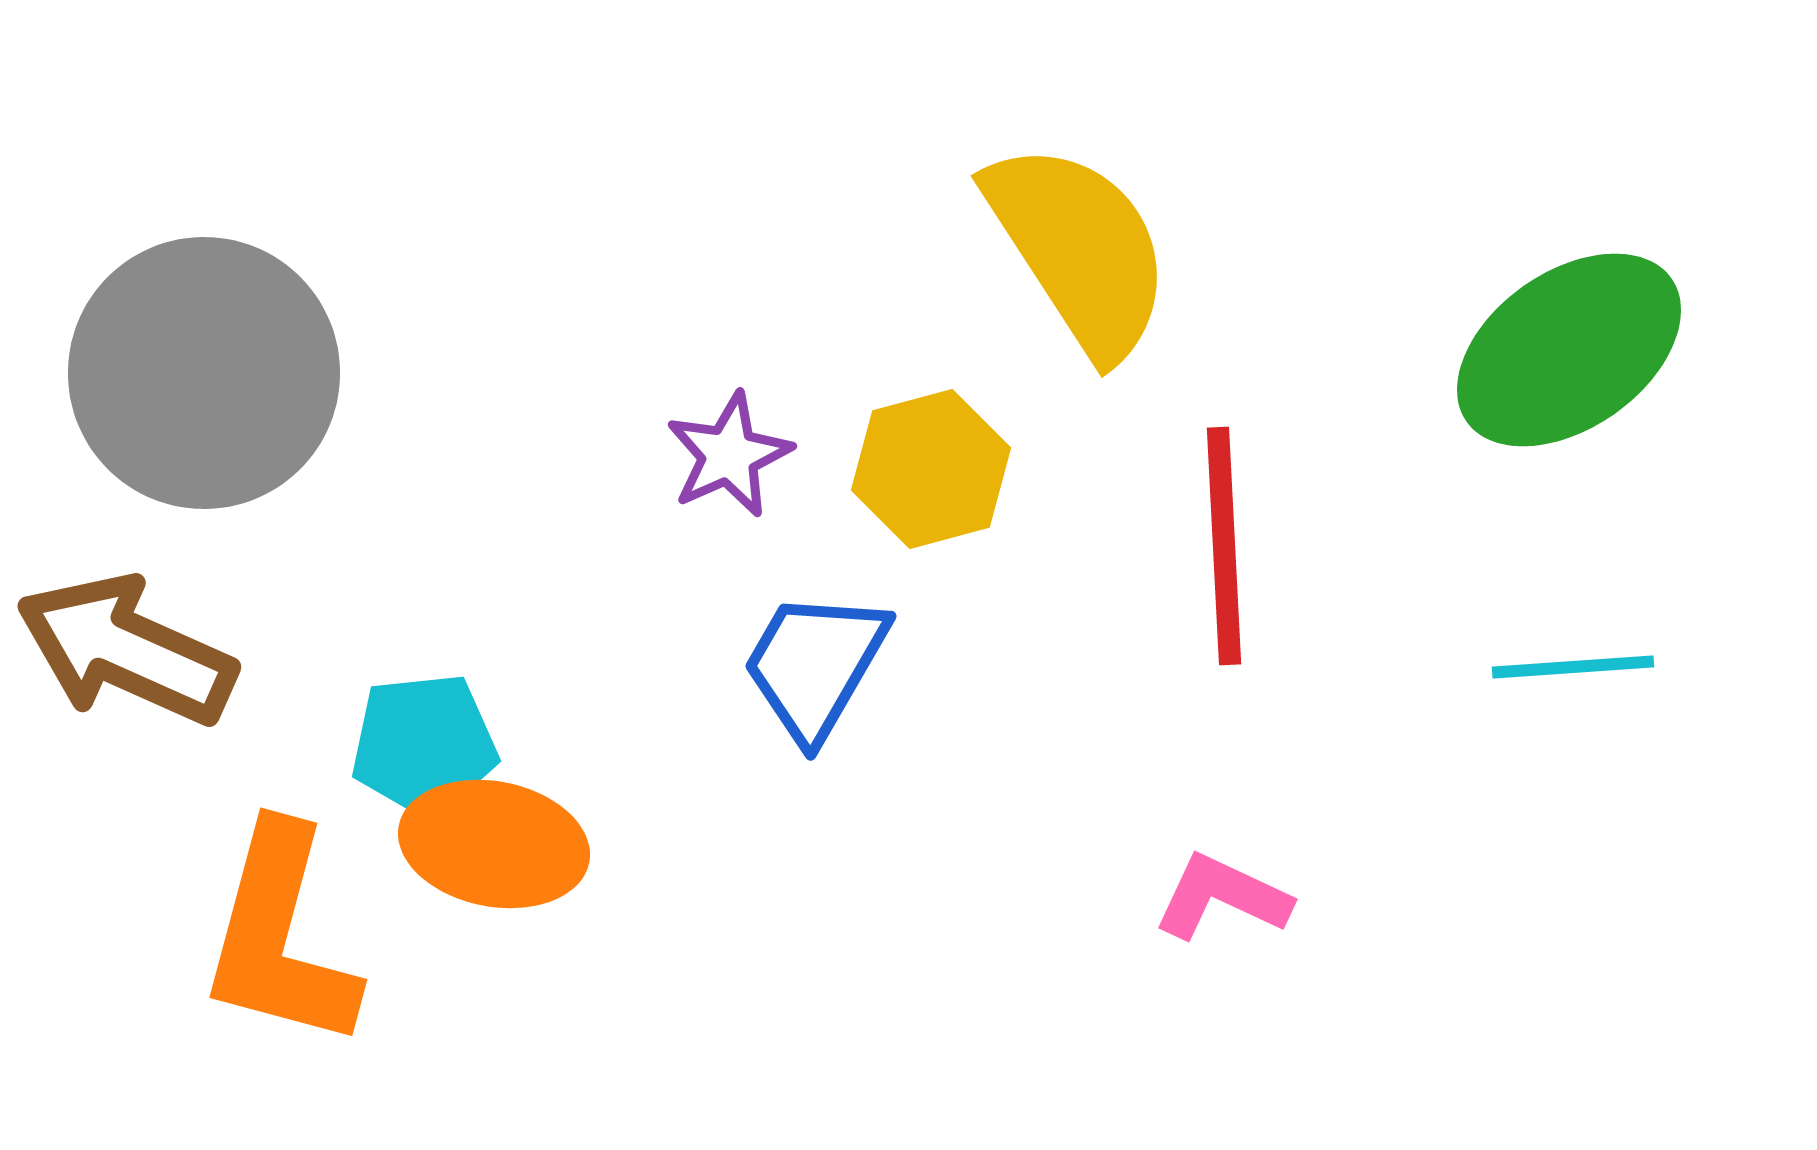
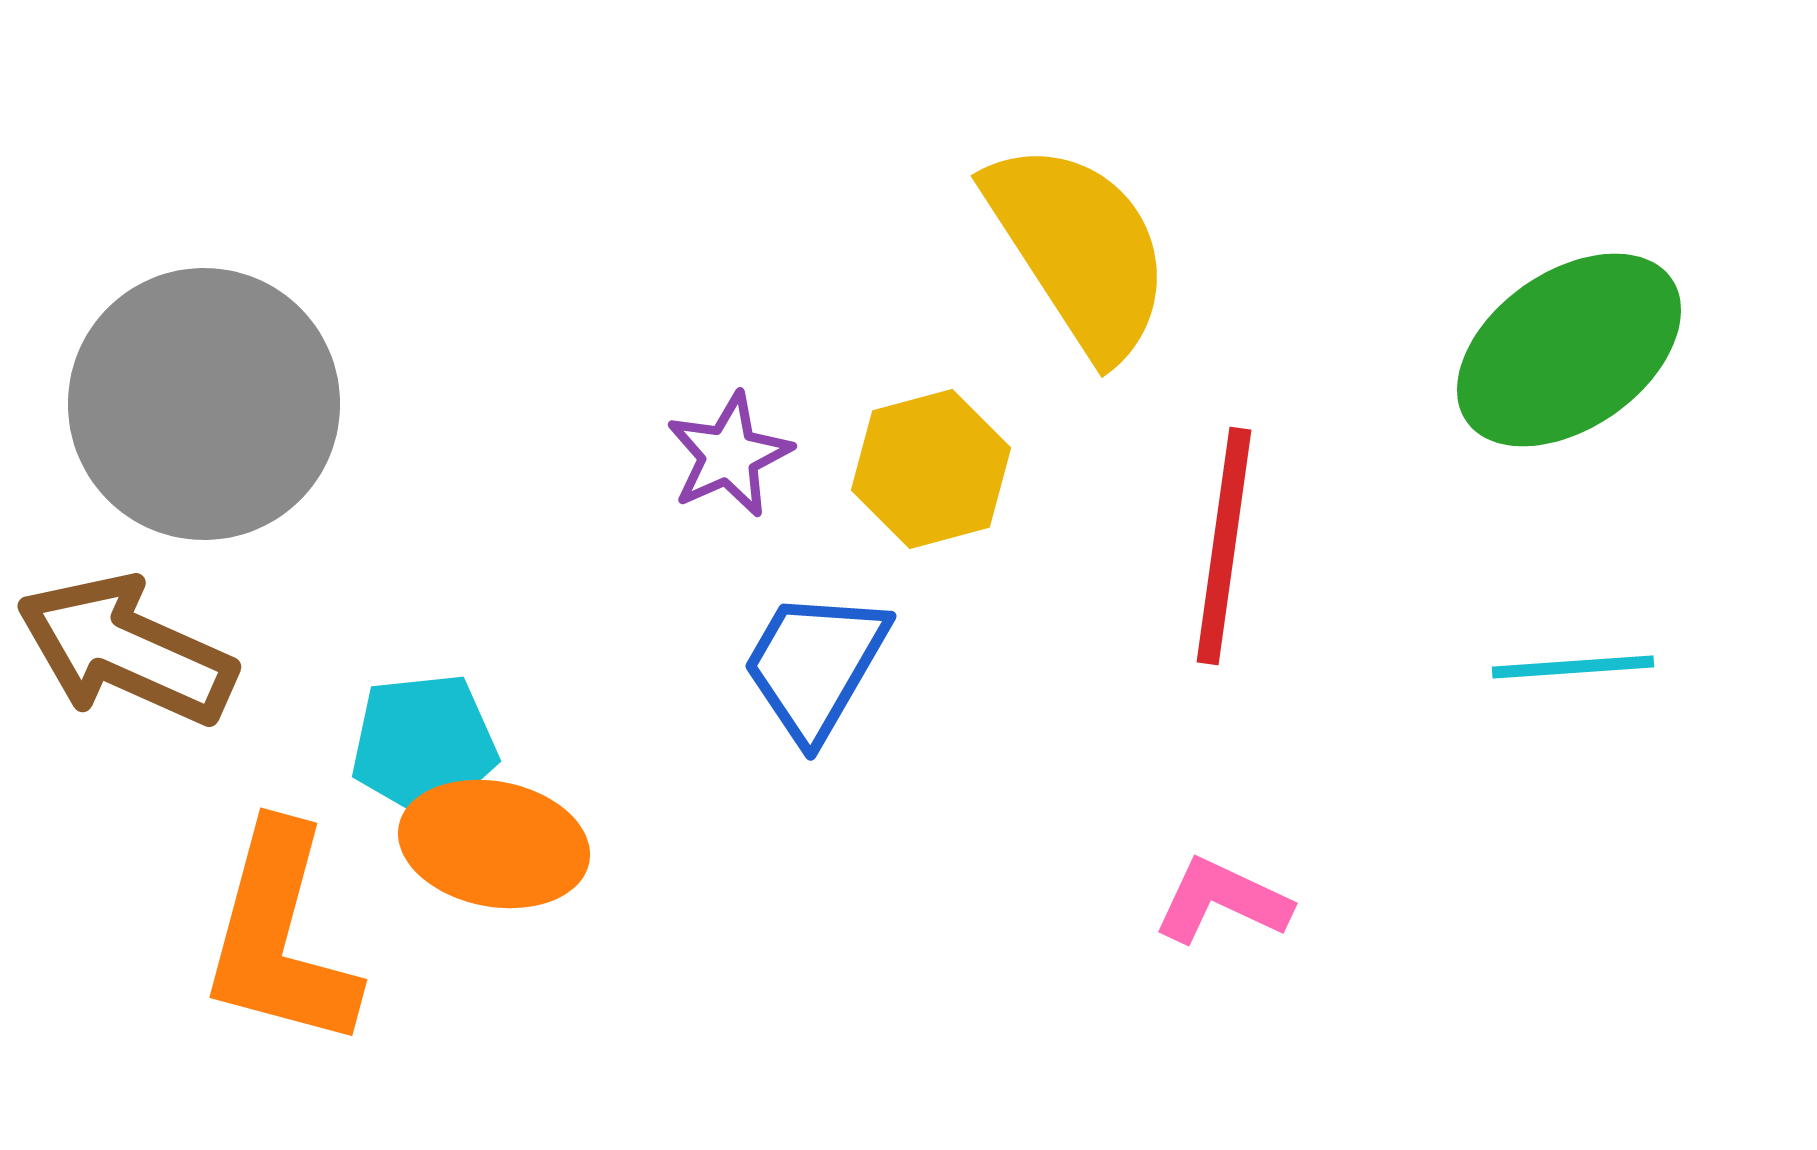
gray circle: moved 31 px down
red line: rotated 11 degrees clockwise
pink L-shape: moved 4 px down
